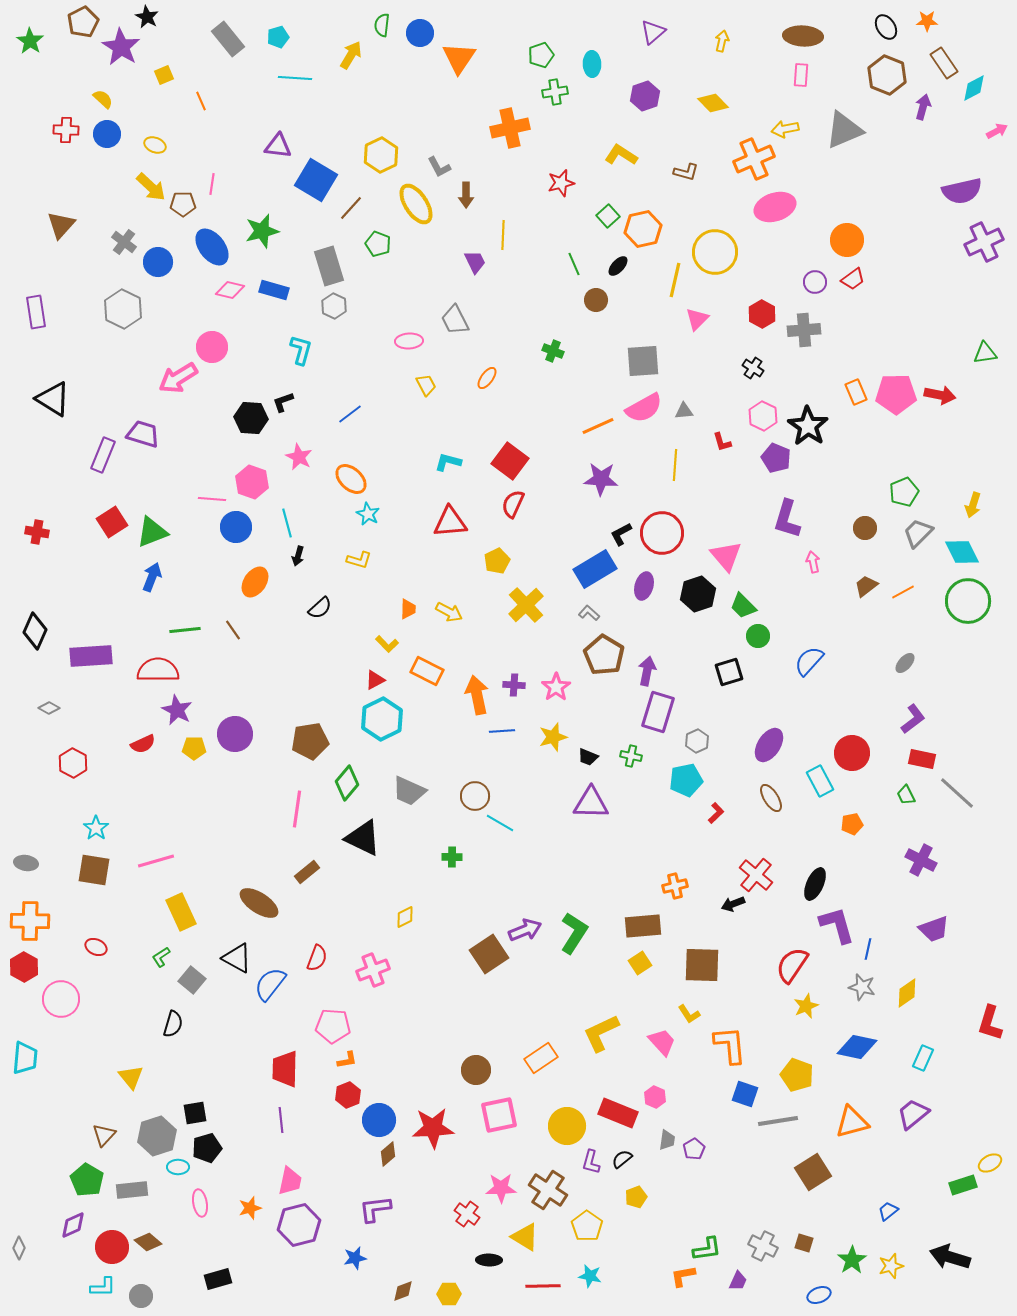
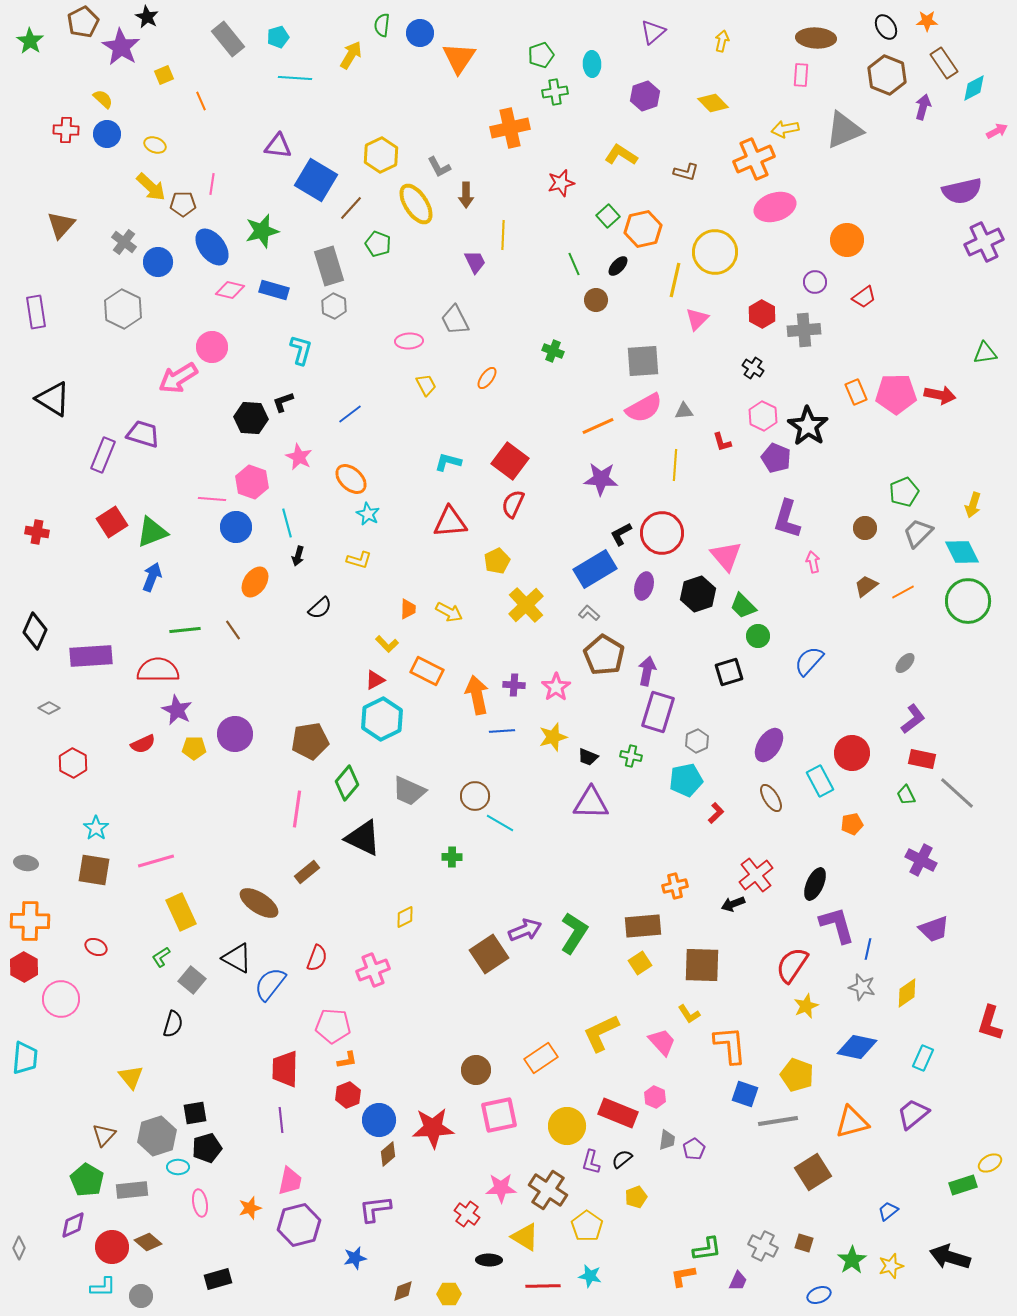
brown ellipse at (803, 36): moved 13 px right, 2 px down
red trapezoid at (853, 279): moved 11 px right, 18 px down
red cross at (756, 875): rotated 12 degrees clockwise
